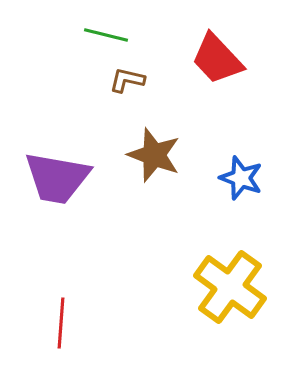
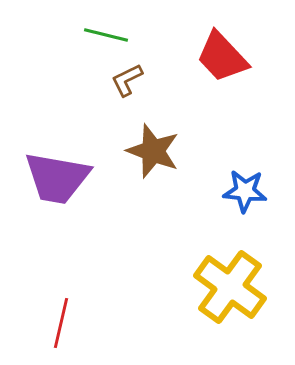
red trapezoid: moved 5 px right, 2 px up
brown L-shape: rotated 39 degrees counterclockwise
brown star: moved 1 px left, 4 px up
blue star: moved 4 px right, 13 px down; rotated 15 degrees counterclockwise
red line: rotated 9 degrees clockwise
